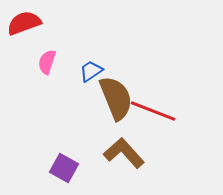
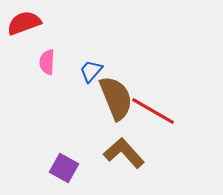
pink semicircle: rotated 15 degrees counterclockwise
blue trapezoid: rotated 15 degrees counterclockwise
red line: rotated 9 degrees clockwise
